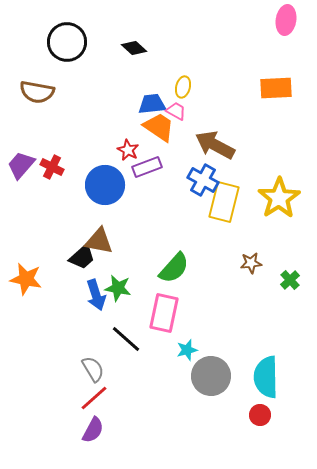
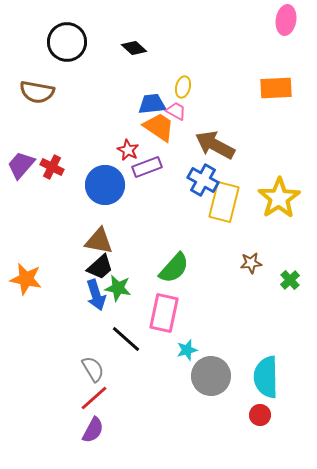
black trapezoid: moved 18 px right, 10 px down
